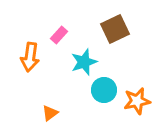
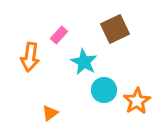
cyan star: rotated 24 degrees counterclockwise
orange star: rotated 20 degrees counterclockwise
